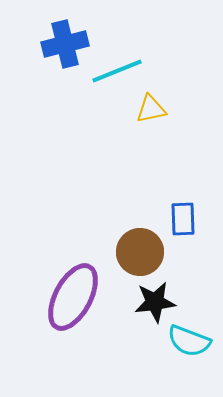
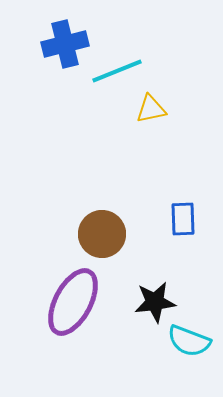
brown circle: moved 38 px left, 18 px up
purple ellipse: moved 5 px down
